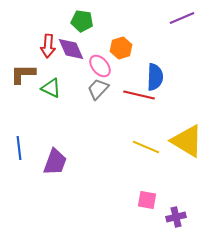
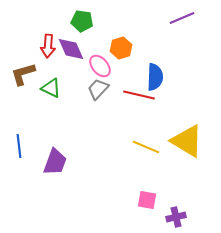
brown L-shape: rotated 16 degrees counterclockwise
blue line: moved 2 px up
